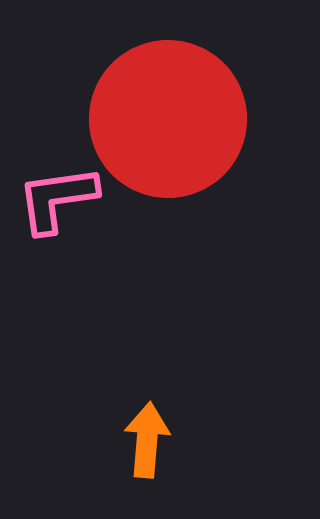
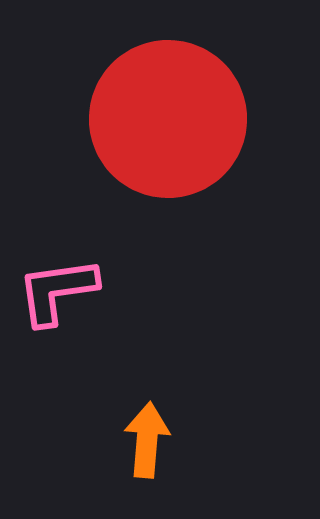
pink L-shape: moved 92 px down
